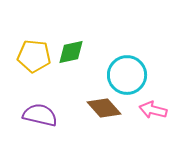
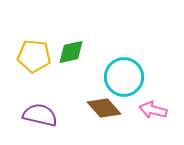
cyan circle: moved 3 px left, 2 px down
